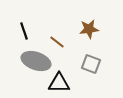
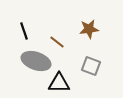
gray square: moved 2 px down
